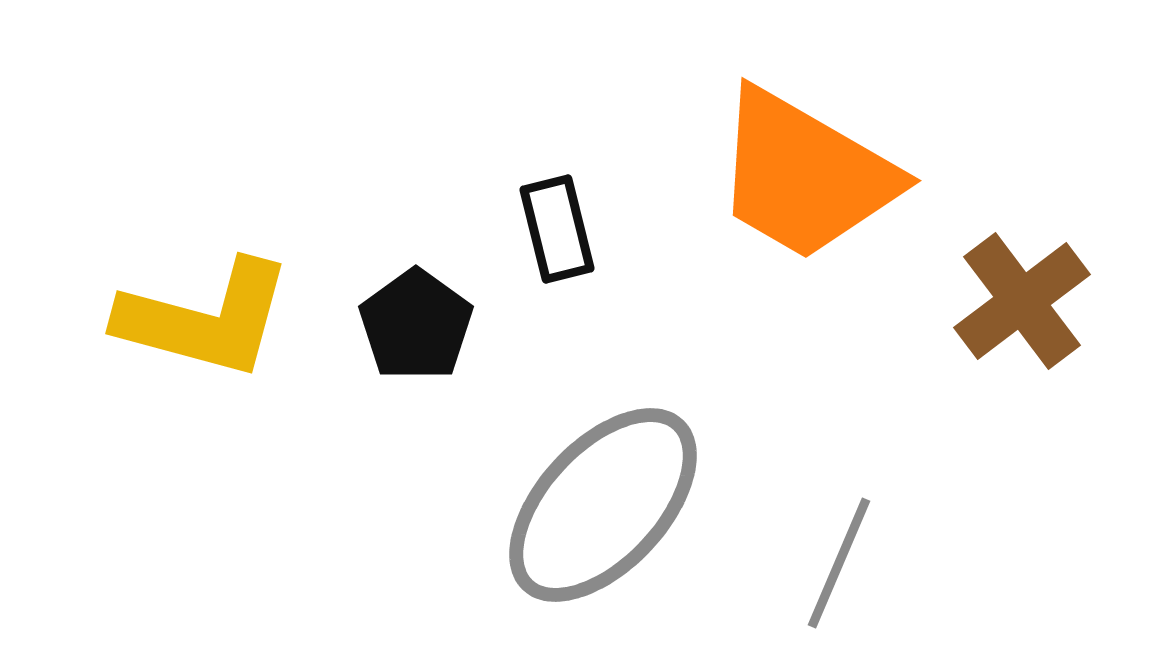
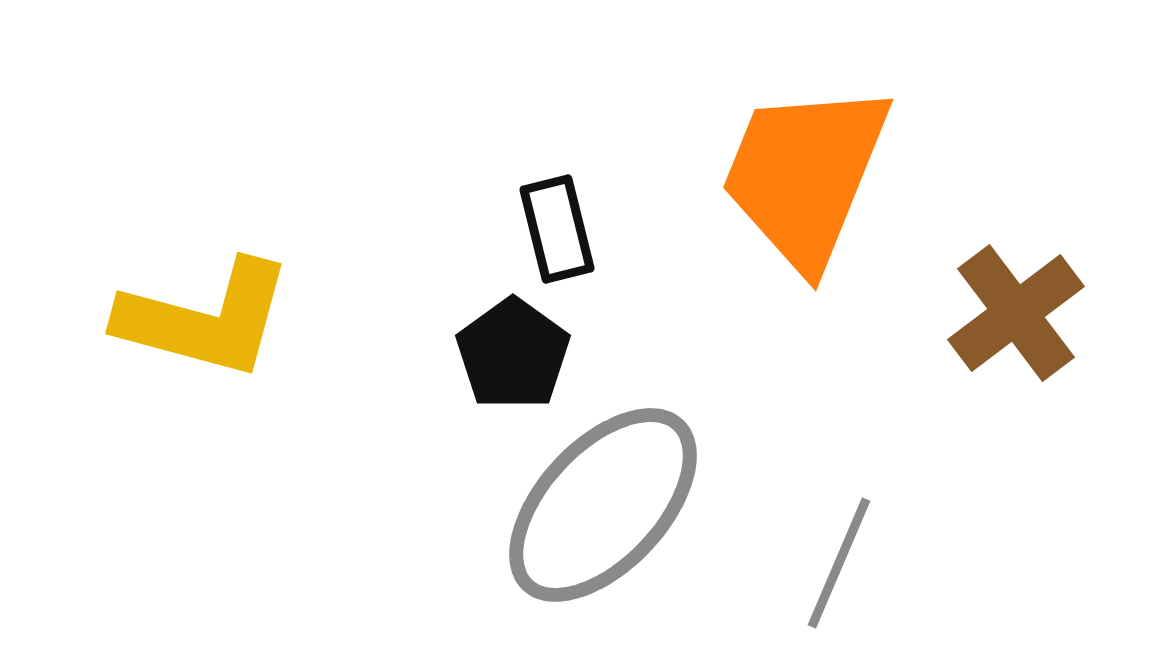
orange trapezoid: rotated 82 degrees clockwise
brown cross: moved 6 px left, 12 px down
black pentagon: moved 97 px right, 29 px down
